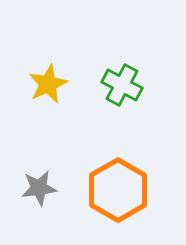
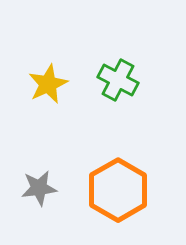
green cross: moved 4 px left, 5 px up
